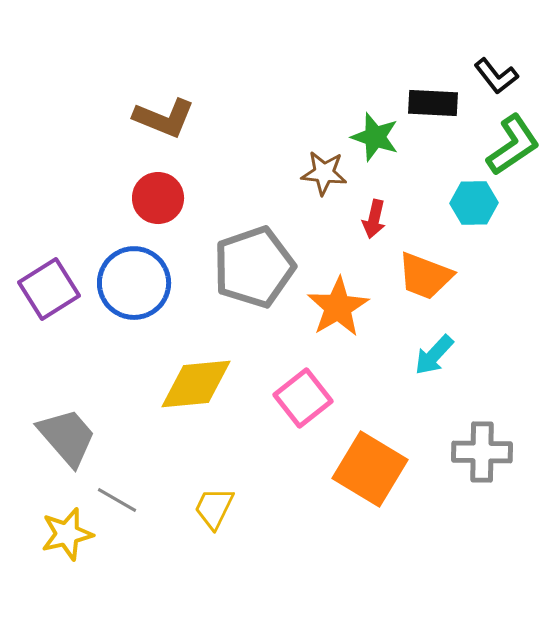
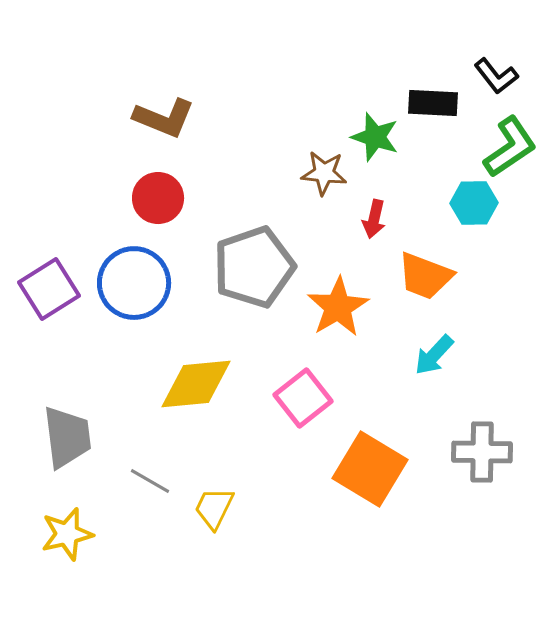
green L-shape: moved 3 px left, 2 px down
gray trapezoid: rotated 34 degrees clockwise
gray line: moved 33 px right, 19 px up
